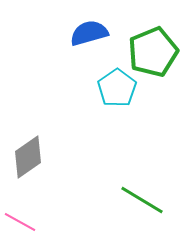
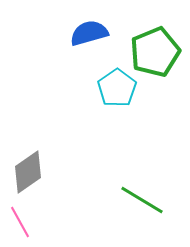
green pentagon: moved 2 px right
gray diamond: moved 15 px down
pink line: rotated 32 degrees clockwise
